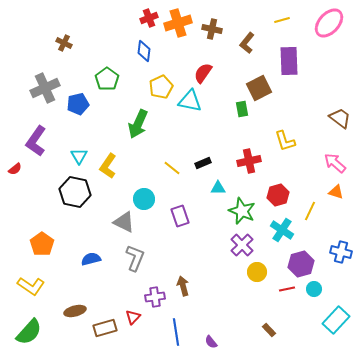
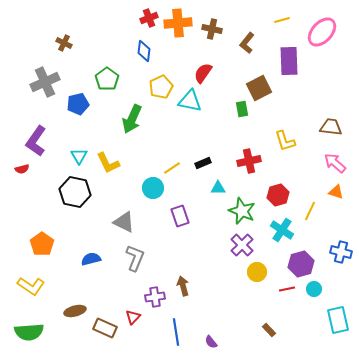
orange cross at (178, 23): rotated 12 degrees clockwise
pink ellipse at (329, 23): moved 7 px left, 9 px down
gray cross at (45, 88): moved 6 px up
brown trapezoid at (340, 118): moved 9 px left, 9 px down; rotated 30 degrees counterclockwise
green arrow at (138, 124): moved 6 px left, 5 px up
yellow L-shape at (108, 166): moved 3 px up; rotated 60 degrees counterclockwise
yellow line at (172, 168): rotated 72 degrees counterclockwise
red semicircle at (15, 169): moved 7 px right; rotated 24 degrees clockwise
cyan circle at (144, 199): moved 9 px right, 11 px up
cyan rectangle at (336, 320): moved 2 px right; rotated 56 degrees counterclockwise
brown rectangle at (105, 328): rotated 40 degrees clockwise
green semicircle at (29, 332): rotated 44 degrees clockwise
